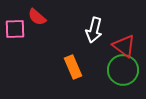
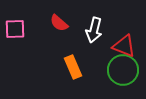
red semicircle: moved 22 px right, 6 px down
red triangle: rotated 15 degrees counterclockwise
